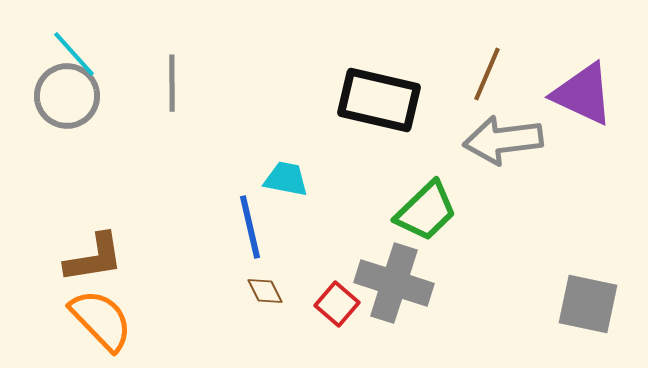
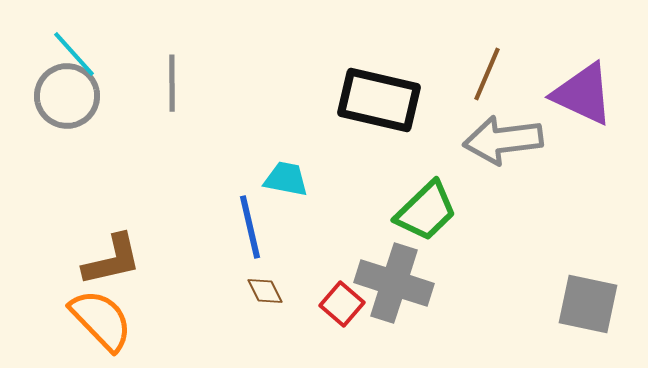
brown L-shape: moved 18 px right, 2 px down; rotated 4 degrees counterclockwise
red square: moved 5 px right
